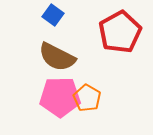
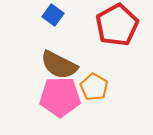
red pentagon: moved 3 px left, 7 px up
brown semicircle: moved 2 px right, 8 px down
orange pentagon: moved 7 px right, 11 px up
